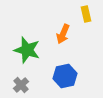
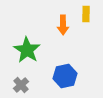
yellow rectangle: rotated 14 degrees clockwise
orange arrow: moved 9 px up; rotated 24 degrees counterclockwise
green star: rotated 16 degrees clockwise
